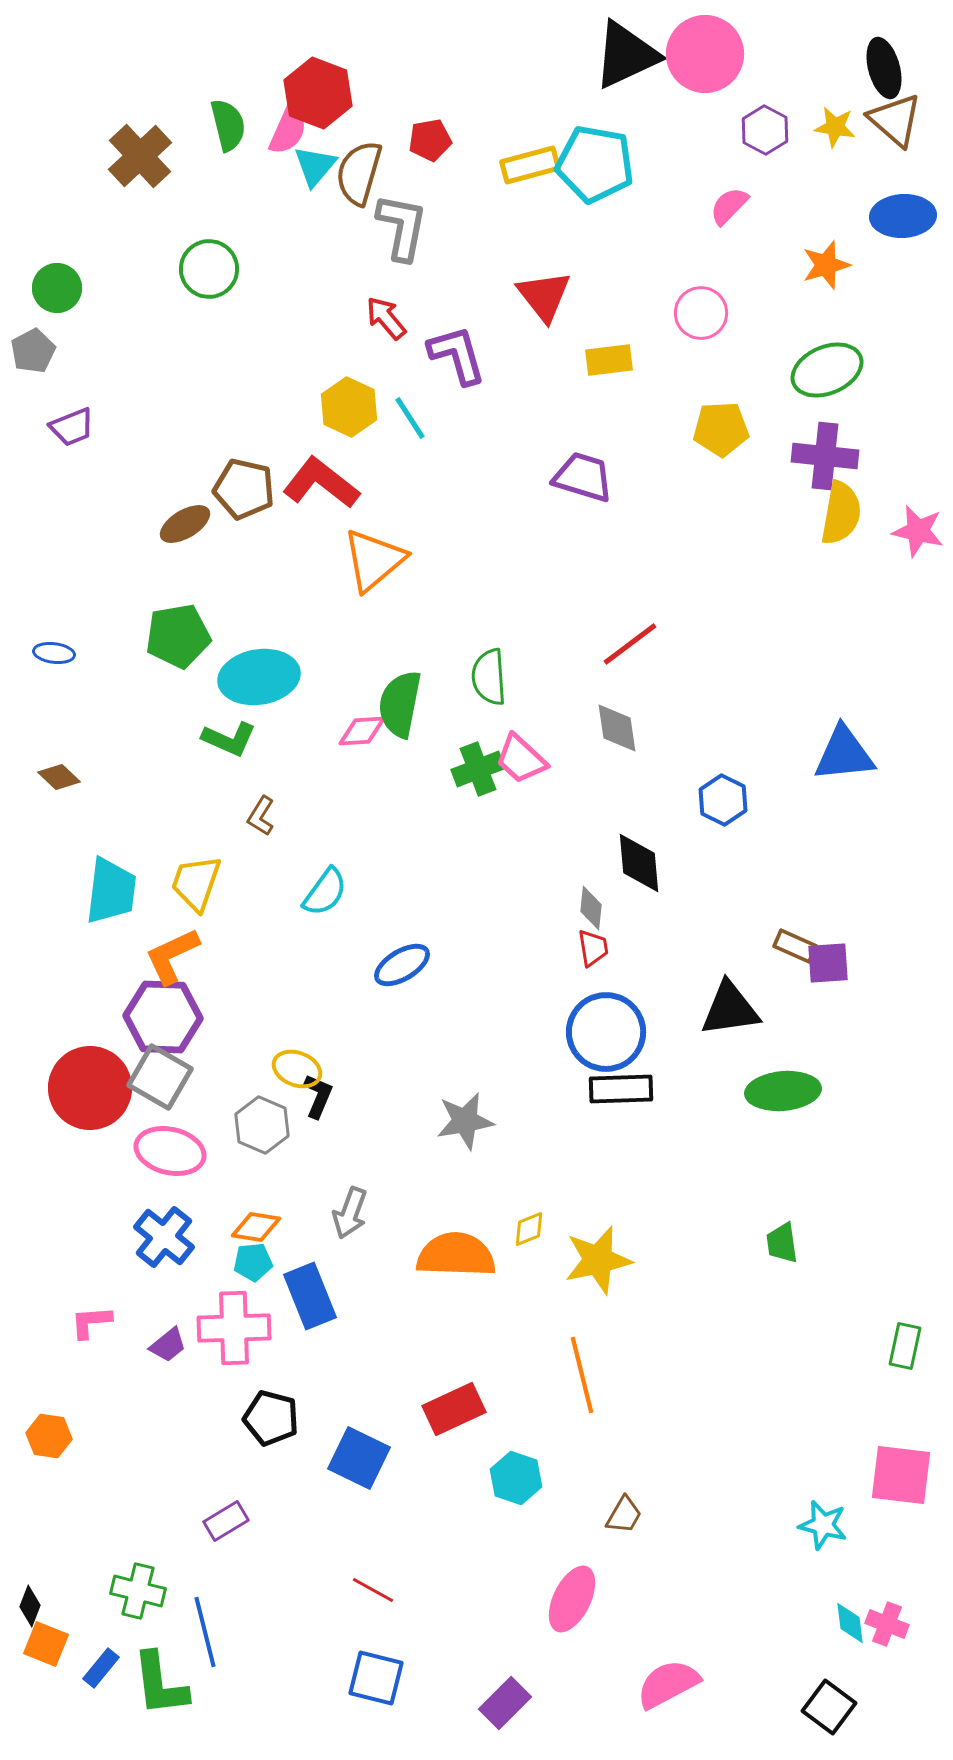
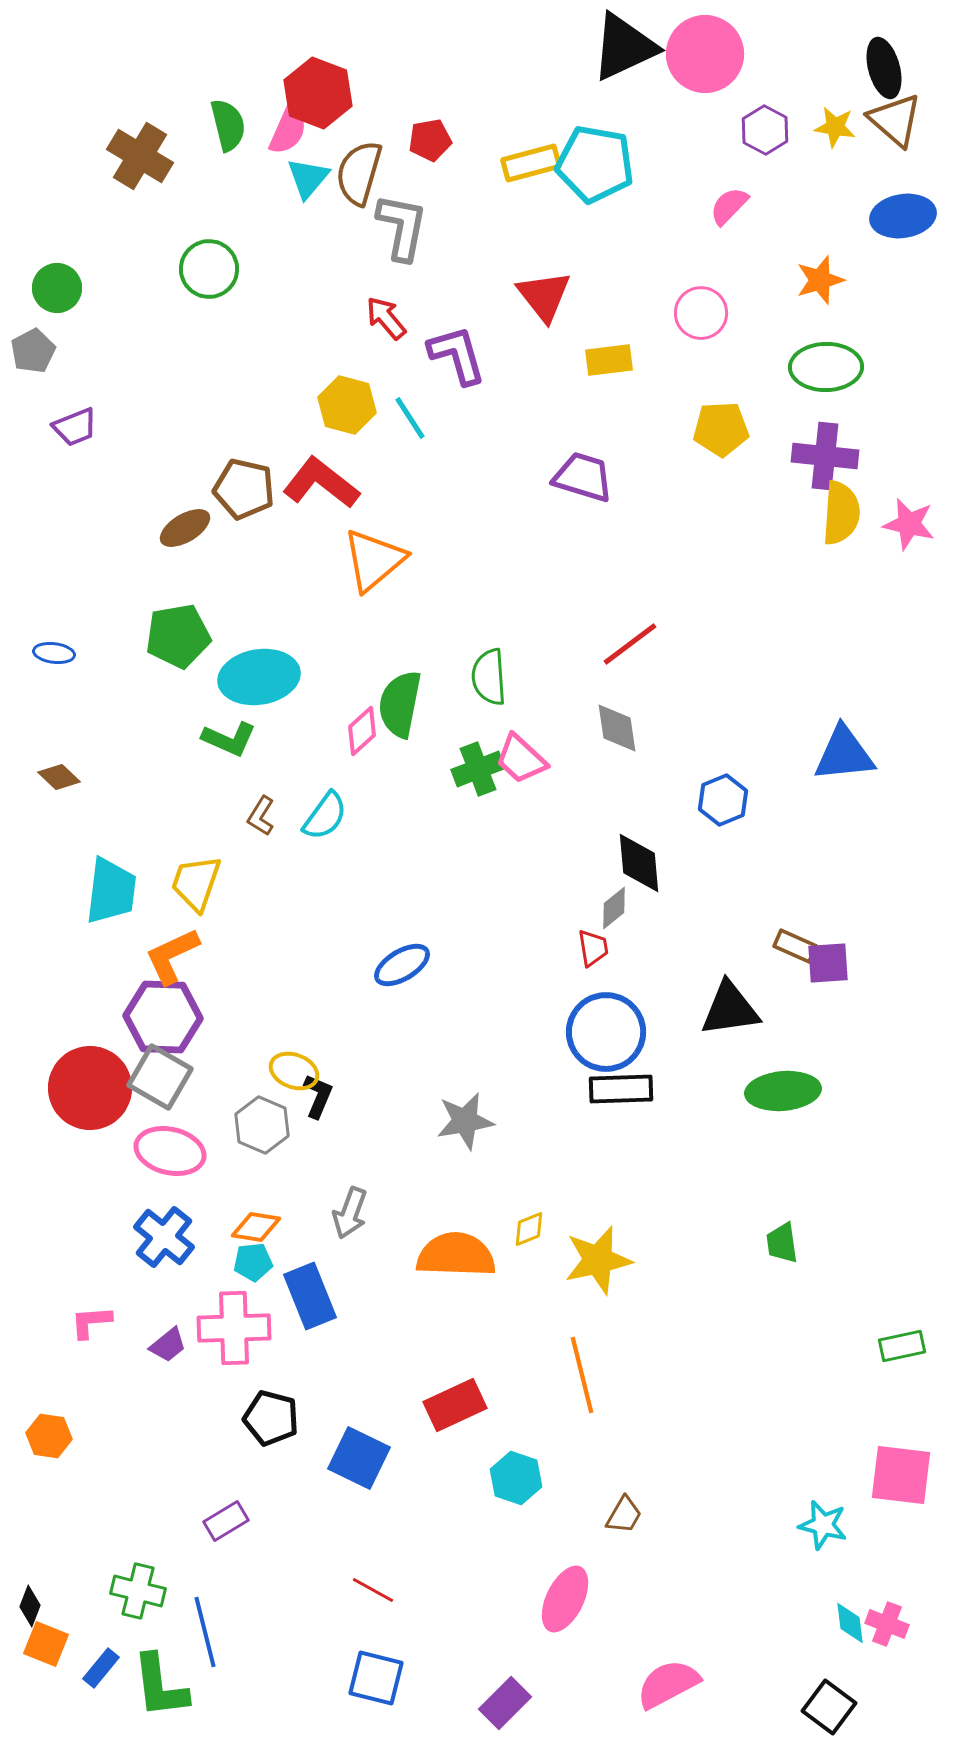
black triangle at (626, 55): moved 2 px left, 8 px up
brown cross at (140, 156): rotated 16 degrees counterclockwise
yellow rectangle at (530, 165): moved 1 px right, 2 px up
cyan triangle at (315, 166): moved 7 px left, 12 px down
blue ellipse at (903, 216): rotated 6 degrees counterclockwise
orange star at (826, 265): moved 6 px left, 15 px down
green ellipse at (827, 370): moved 1 px left, 3 px up; rotated 22 degrees clockwise
yellow hexagon at (349, 407): moved 2 px left, 2 px up; rotated 10 degrees counterclockwise
purple trapezoid at (72, 427): moved 3 px right
yellow semicircle at (841, 513): rotated 6 degrees counterclockwise
brown ellipse at (185, 524): moved 4 px down
pink star at (918, 531): moved 9 px left, 7 px up
pink diamond at (362, 731): rotated 39 degrees counterclockwise
blue hexagon at (723, 800): rotated 12 degrees clockwise
cyan semicircle at (325, 892): moved 76 px up
gray diamond at (591, 908): moved 23 px right; rotated 45 degrees clockwise
yellow ellipse at (297, 1069): moved 3 px left, 2 px down
green rectangle at (905, 1346): moved 3 px left; rotated 66 degrees clockwise
red rectangle at (454, 1409): moved 1 px right, 4 px up
pink ellipse at (572, 1599): moved 7 px left
green L-shape at (160, 1684): moved 2 px down
